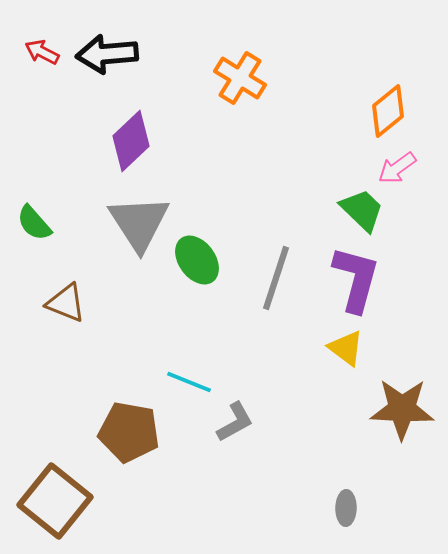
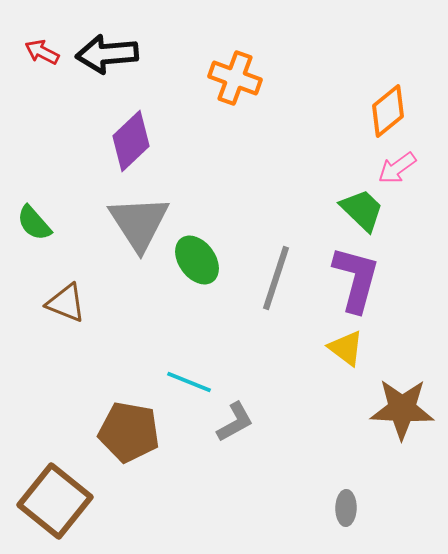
orange cross: moved 5 px left; rotated 12 degrees counterclockwise
